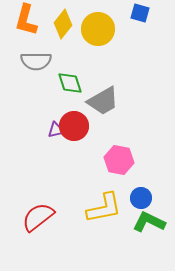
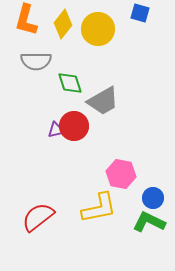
pink hexagon: moved 2 px right, 14 px down
blue circle: moved 12 px right
yellow L-shape: moved 5 px left
